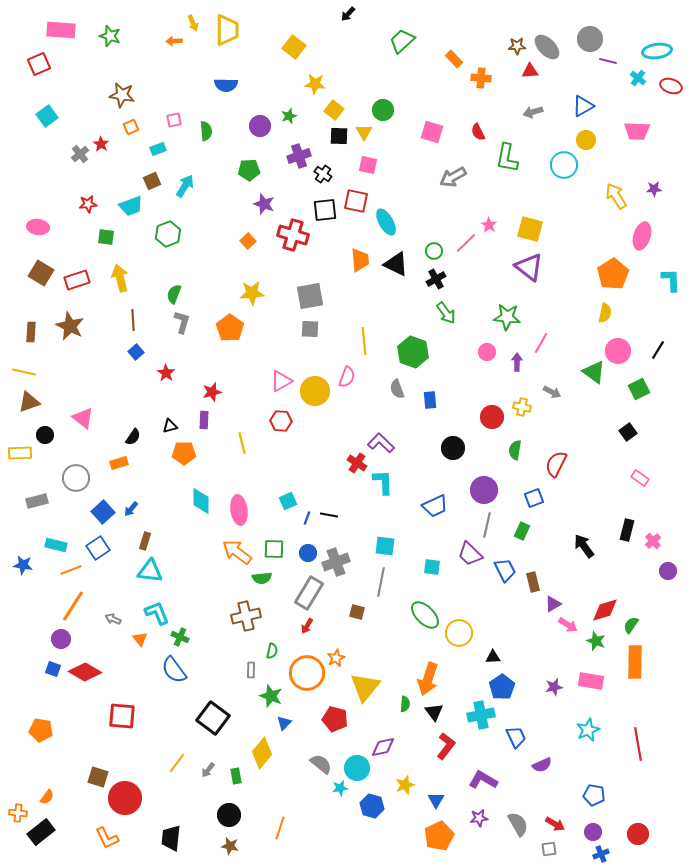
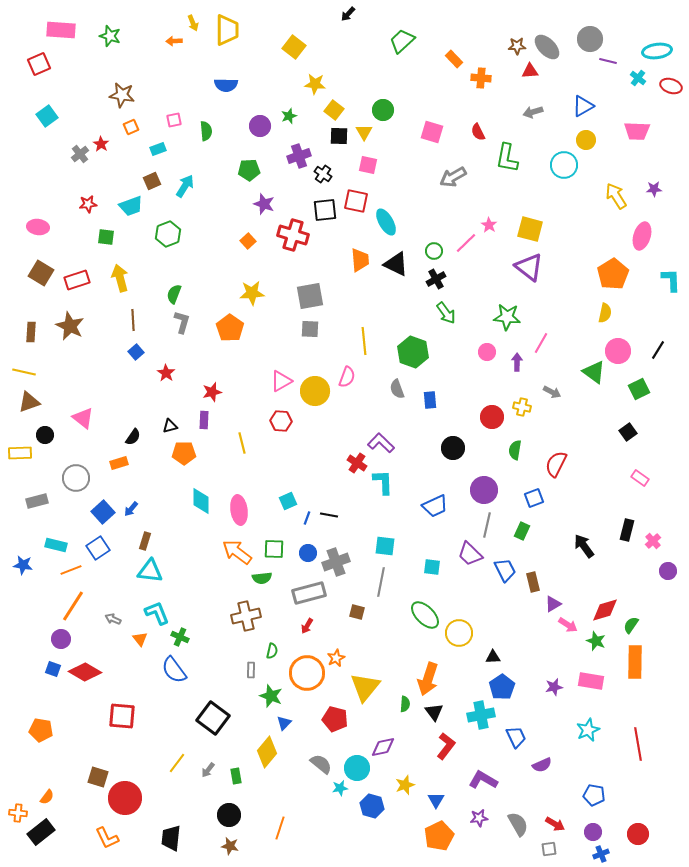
gray rectangle at (309, 593): rotated 44 degrees clockwise
yellow diamond at (262, 753): moved 5 px right, 1 px up
